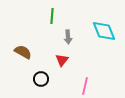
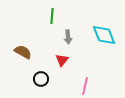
cyan diamond: moved 4 px down
